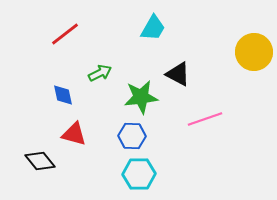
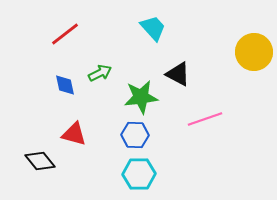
cyan trapezoid: rotated 72 degrees counterclockwise
blue diamond: moved 2 px right, 10 px up
blue hexagon: moved 3 px right, 1 px up
